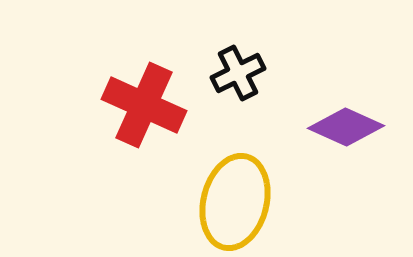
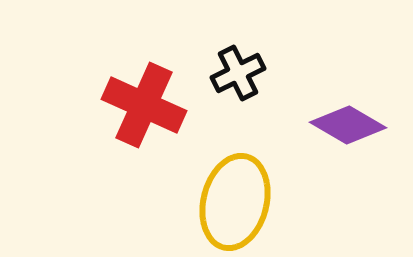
purple diamond: moved 2 px right, 2 px up; rotated 6 degrees clockwise
